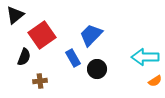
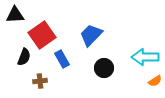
black triangle: rotated 36 degrees clockwise
blue rectangle: moved 11 px left, 1 px down
black circle: moved 7 px right, 1 px up
